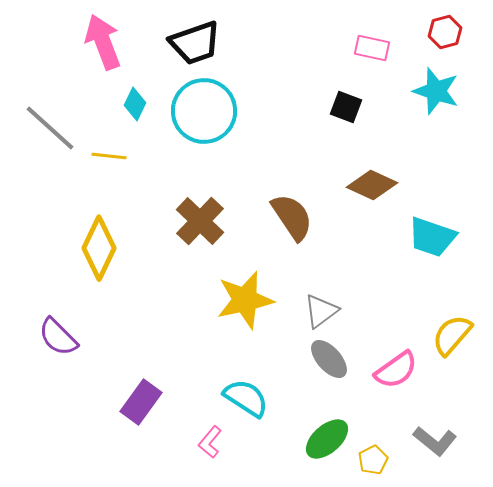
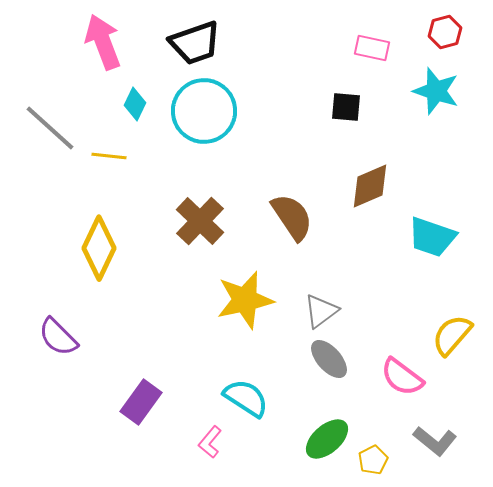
black square: rotated 16 degrees counterclockwise
brown diamond: moved 2 px left, 1 px down; rotated 48 degrees counterclockwise
pink semicircle: moved 6 px right, 7 px down; rotated 72 degrees clockwise
